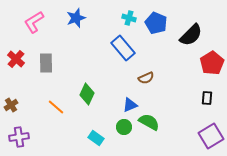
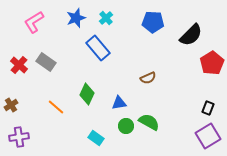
cyan cross: moved 23 px left; rotated 32 degrees clockwise
blue pentagon: moved 3 px left, 1 px up; rotated 20 degrees counterclockwise
blue rectangle: moved 25 px left
red cross: moved 3 px right, 6 px down
gray rectangle: moved 1 px up; rotated 54 degrees counterclockwise
brown semicircle: moved 2 px right
black rectangle: moved 1 px right, 10 px down; rotated 16 degrees clockwise
blue triangle: moved 11 px left, 2 px up; rotated 14 degrees clockwise
green circle: moved 2 px right, 1 px up
purple square: moved 3 px left
